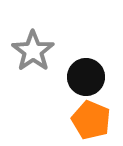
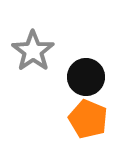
orange pentagon: moved 3 px left, 1 px up
